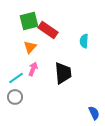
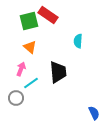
red rectangle: moved 15 px up
cyan semicircle: moved 6 px left
orange triangle: rotated 32 degrees counterclockwise
pink arrow: moved 12 px left
black trapezoid: moved 5 px left, 1 px up
cyan line: moved 15 px right, 5 px down
gray circle: moved 1 px right, 1 px down
